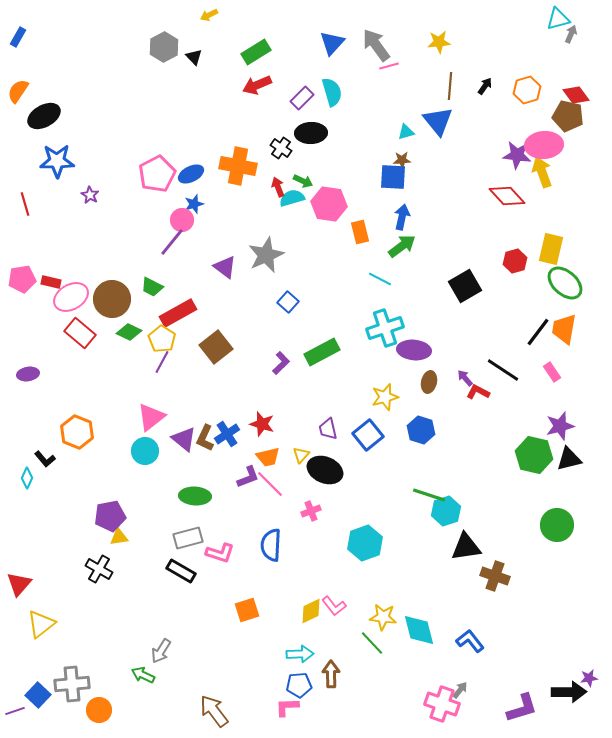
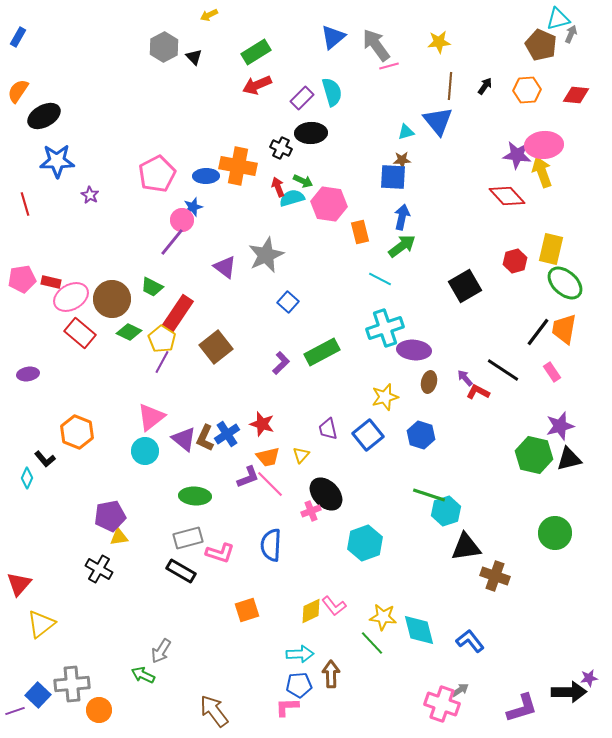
blue triangle at (332, 43): moved 1 px right, 6 px up; rotated 8 degrees clockwise
orange hexagon at (527, 90): rotated 12 degrees clockwise
red diamond at (576, 95): rotated 48 degrees counterclockwise
brown pentagon at (568, 116): moved 27 px left, 71 px up; rotated 12 degrees clockwise
black cross at (281, 148): rotated 10 degrees counterclockwise
blue ellipse at (191, 174): moved 15 px right, 2 px down; rotated 25 degrees clockwise
blue star at (194, 204): moved 1 px left, 3 px down
red rectangle at (178, 313): rotated 27 degrees counterclockwise
blue hexagon at (421, 430): moved 5 px down
black ellipse at (325, 470): moved 1 px right, 24 px down; rotated 24 degrees clockwise
green circle at (557, 525): moved 2 px left, 8 px down
gray arrow at (460, 690): rotated 18 degrees clockwise
